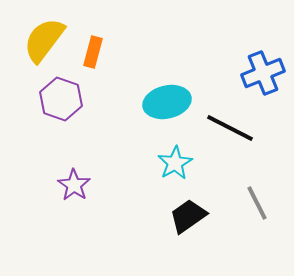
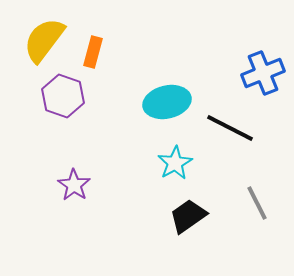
purple hexagon: moved 2 px right, 3 px up
